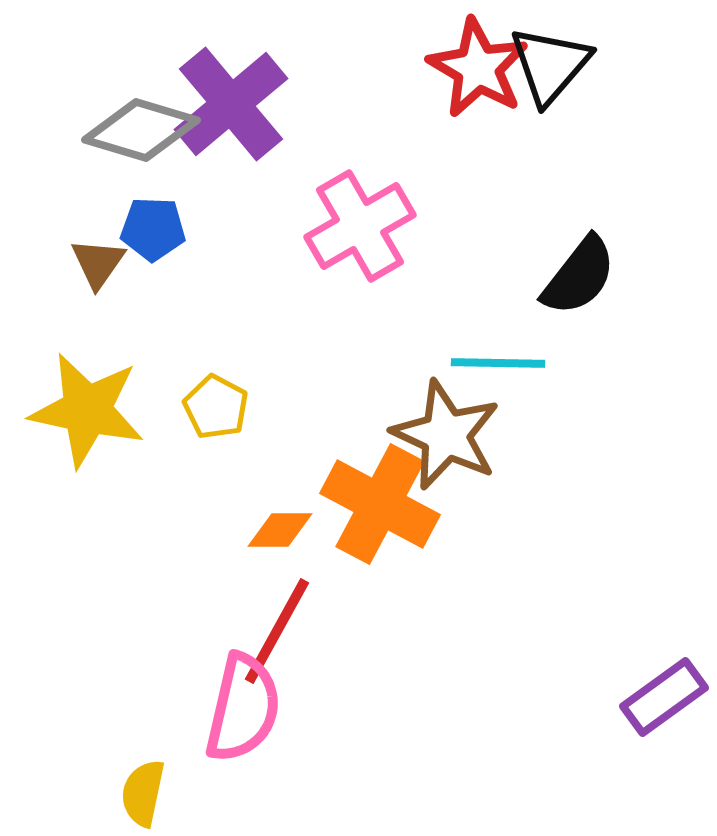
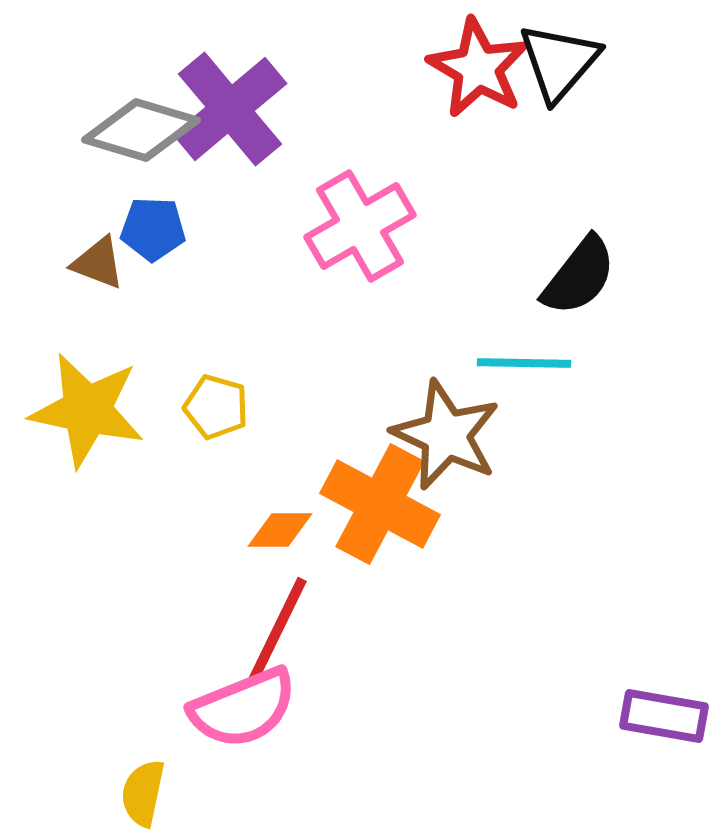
black triangle: moved 9 px right, 3 px up
purple cross: moved 1 px left, 5 px down
brown triangle: rotated 44 degrees counterclockwise
cyan line: moved 26 px right
yellow pentagon: rotated 12 degrees counterclockwise
red line: rotated 3 degrees counterclockwise
purple rectangle: moved 19 px down; rotated 46 degrees clockwise
pink semicircle: rotated 55 degrees clockwise
